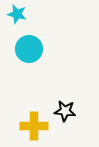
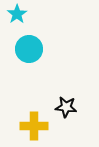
cyan star: rotated 24 degrees clockwise
black star: moved 1 px right, 4 px up
